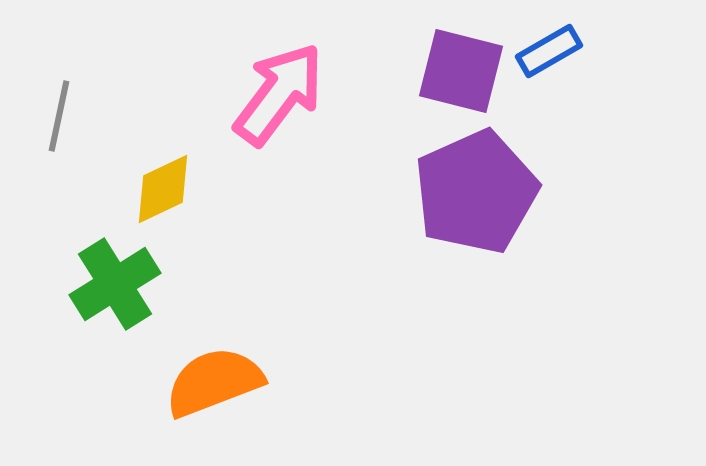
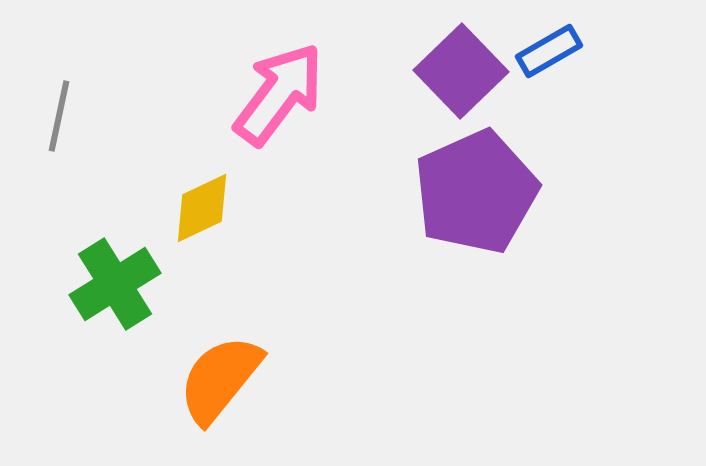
purple square: rotated 32 degrees clockwise
yellow diamond: moved 39 px right, 19 px down
orange semicircle: moved 6 px right, 3 px up; rotated 30 degrees counterclockwise
